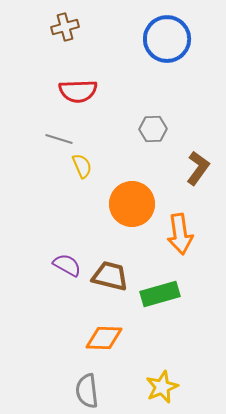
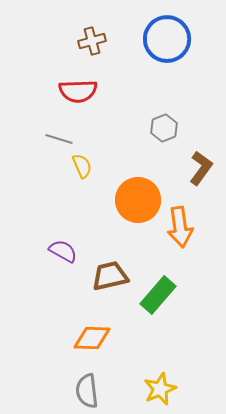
brown cross: moved 27 px right, 14 px down
gray hexagon: moved 11 px right, 1 px up; rotated 20 degrees counterclockwise
brown L-shape: moved 3 px right
orange circle: moved 6 px right, 4 px up
orange arrow: moved 7 px up
purple semicircle: moved 4 px left, 14 px up
brown trapezoid: rotated 27 degrees counterclockwise
green rectangle: moved 2 px left, 1 px down; rotated 33 degrees counterclockwise
orange diamond: moved 12 px left
yellow star: moved 2 px left, 2 px down
